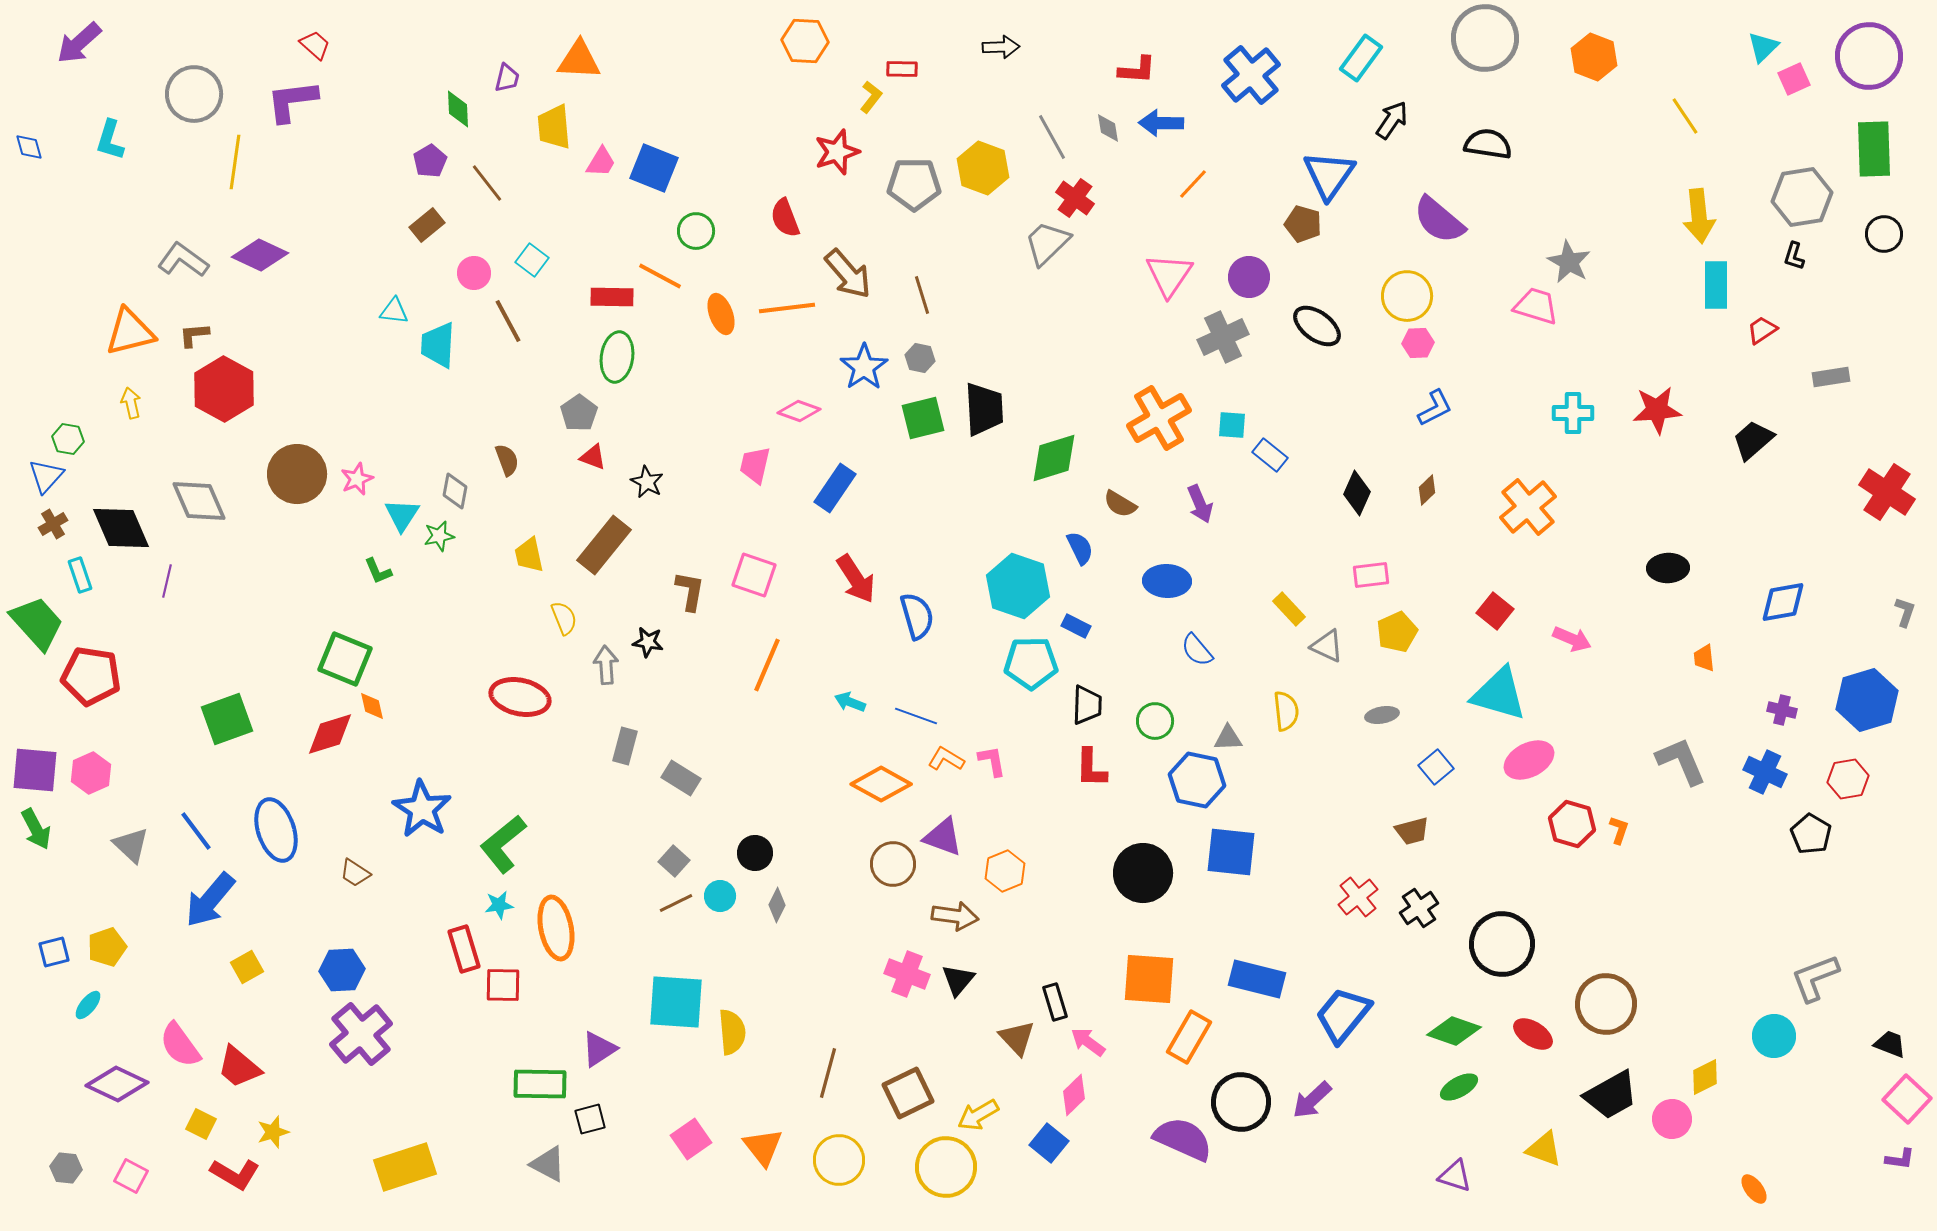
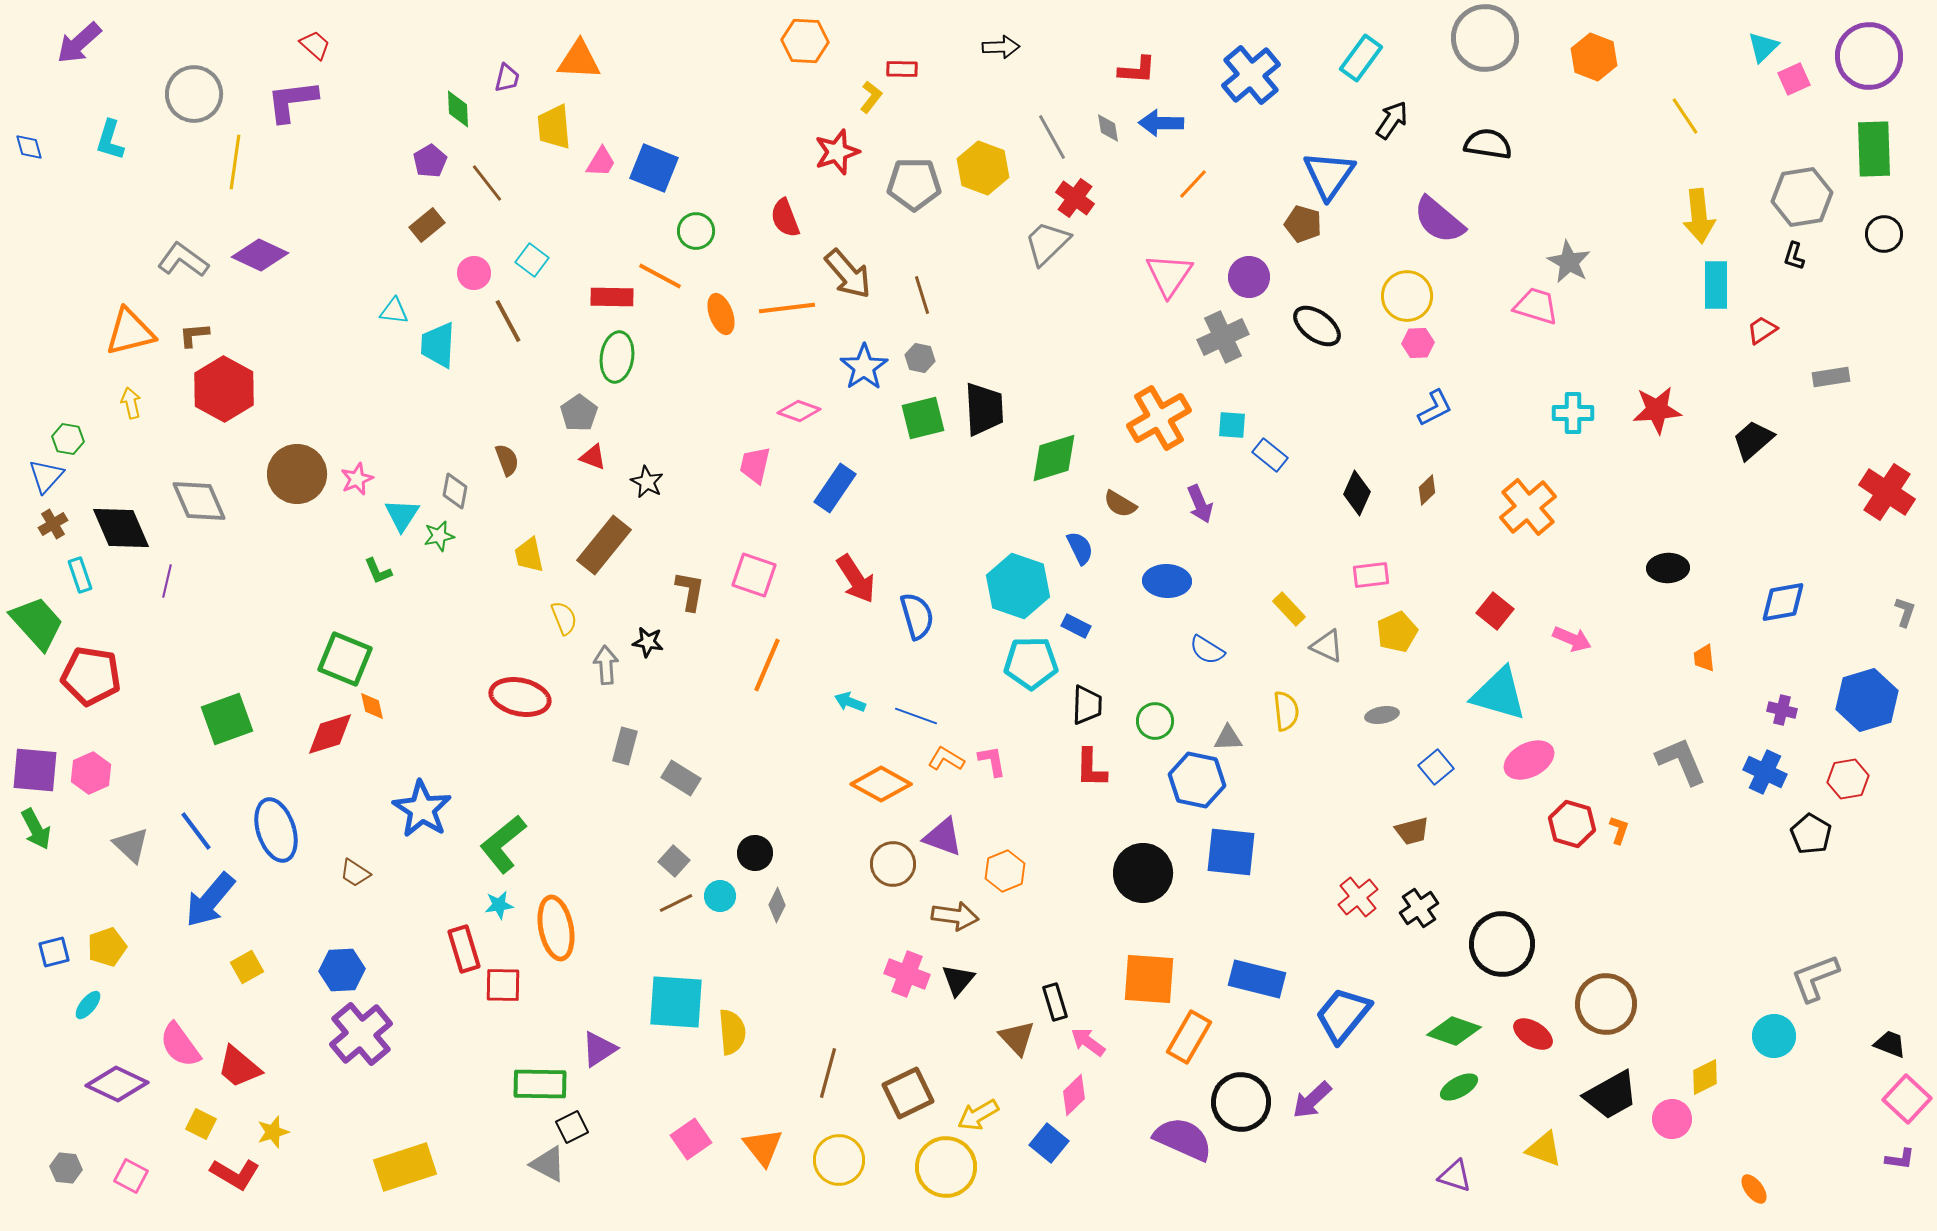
blue semicircle at (1197, 650): moved 10 px right; rotated 18 degrees counterclockwise
black square at (590, 1119): moved 18 px left, 8 px down; rotated 12 degrees counterclockwise
